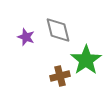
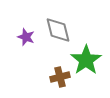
brown cross: moved 1 px down
